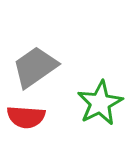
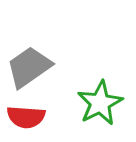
gray trapezoid: moved 6 px left
